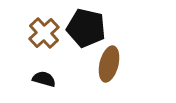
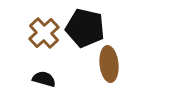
black pentagon: moved 1 px left
brown ellipse: rotated 20 degrees counterclockwise
